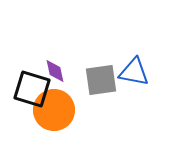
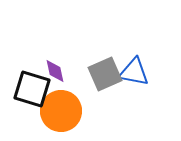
gray square: moved 4 px right, 6 px up; rotated 16 degrees counterclockwise
orange circle: moved 7 px right, 1 px down
